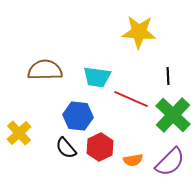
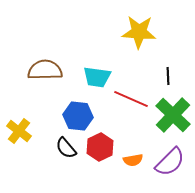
yellow cross: moved 2 px up; rotated 10 degrees counterclockwise
